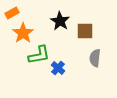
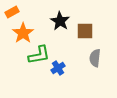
orange rectangle: moved 1 px up
blue cross: rotated 16 degrees clockwise
